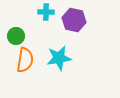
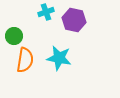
cyan cross: rotated 21 degrees counterclockwise
green circle: moved 2 px left
cyan star: rotated 20 degrees clockwise
